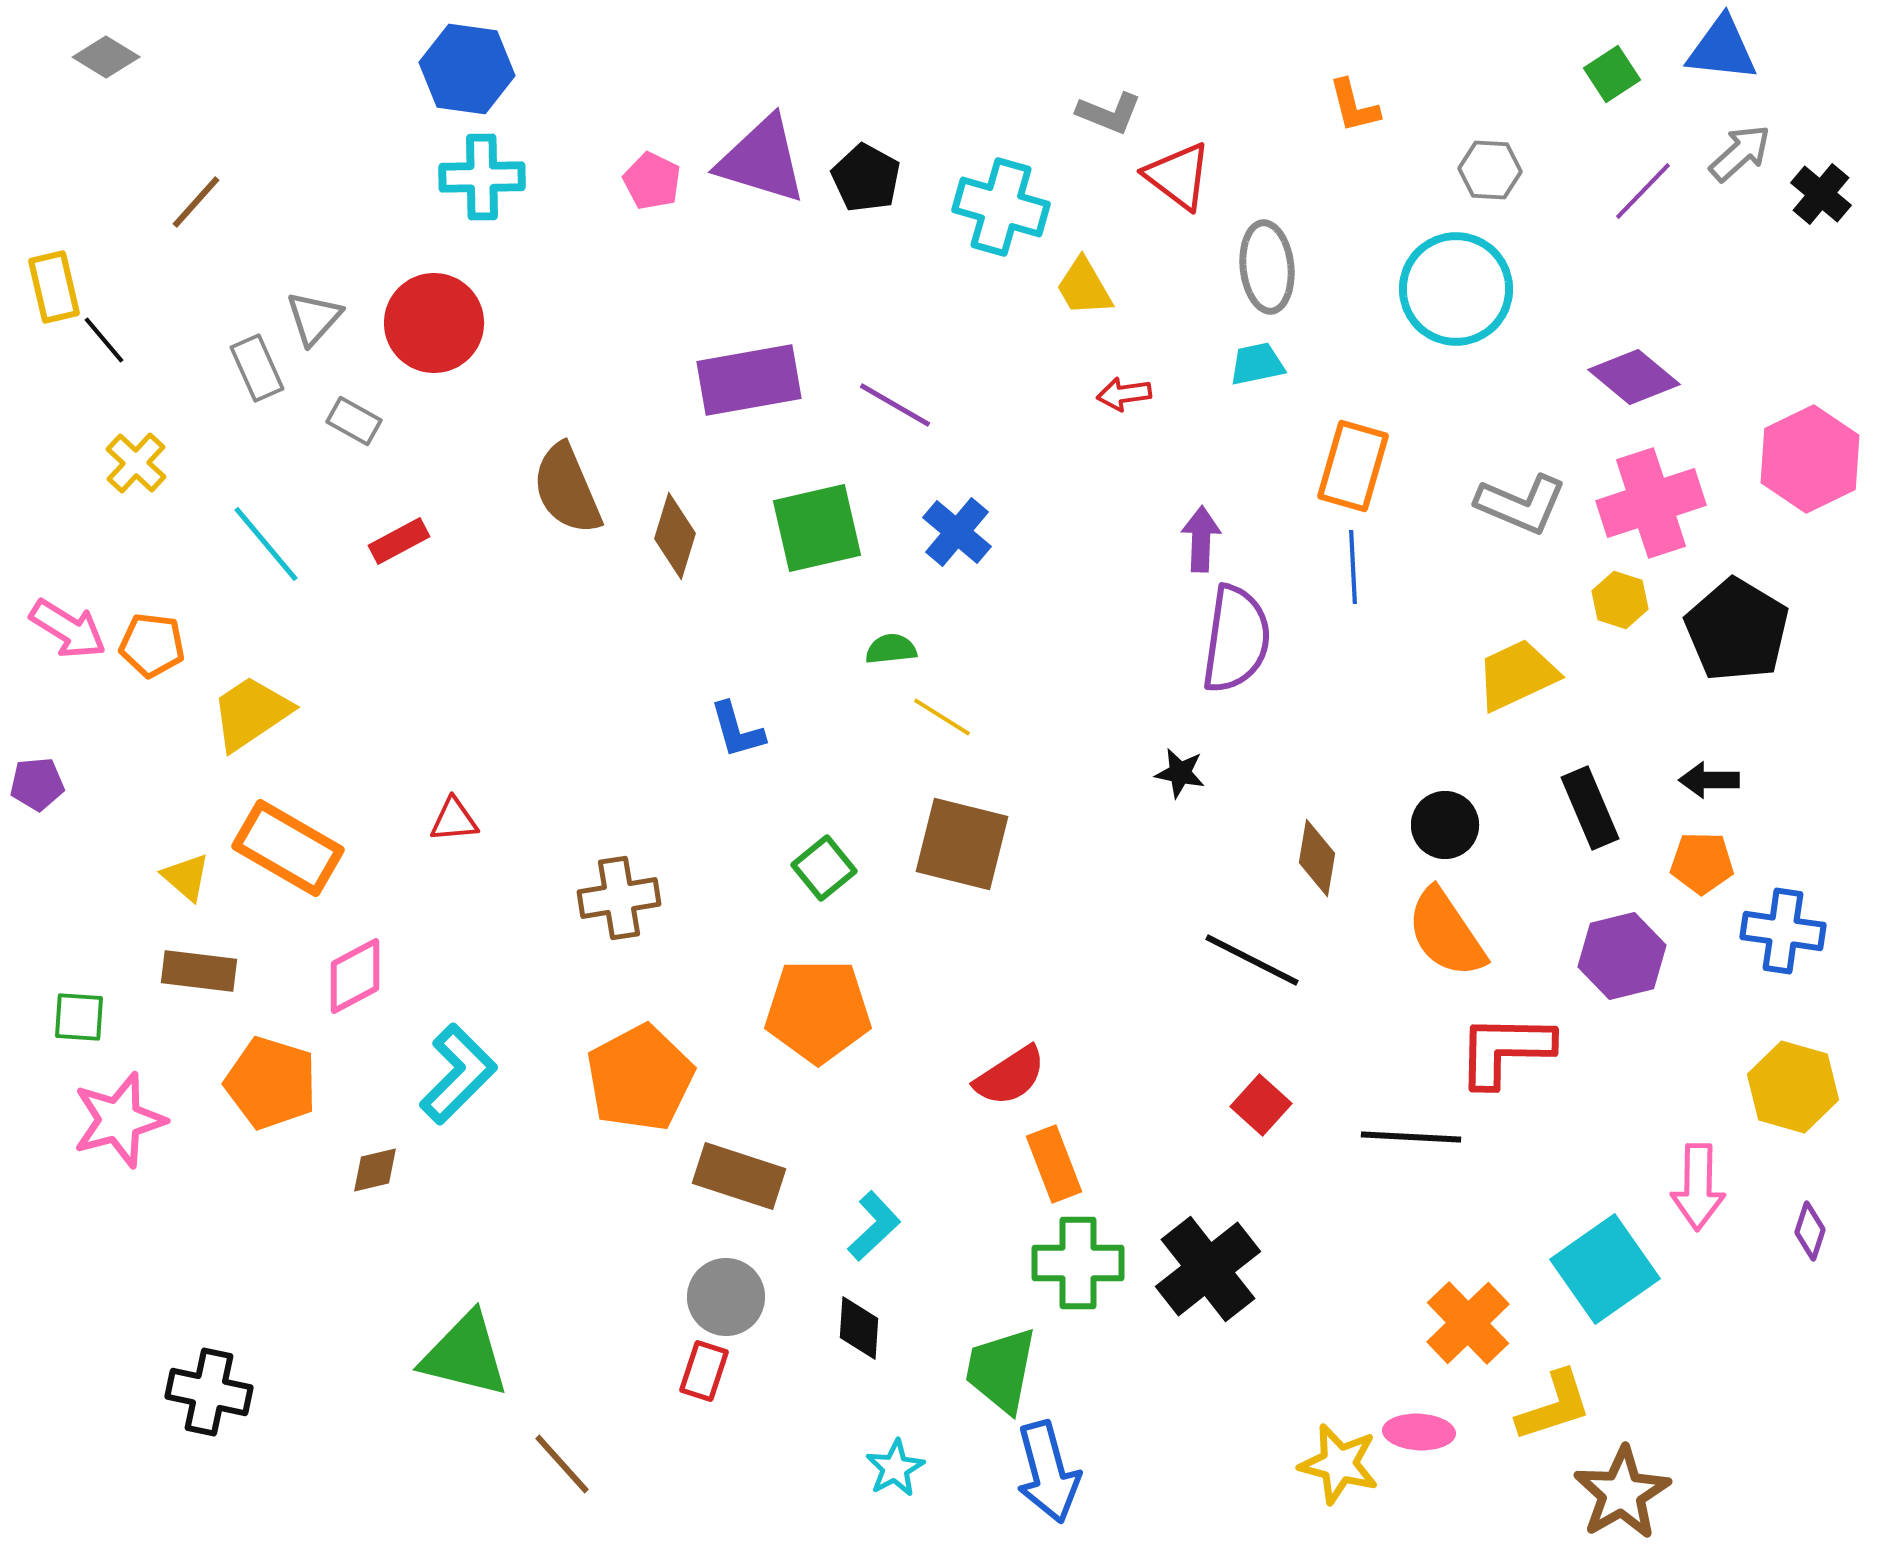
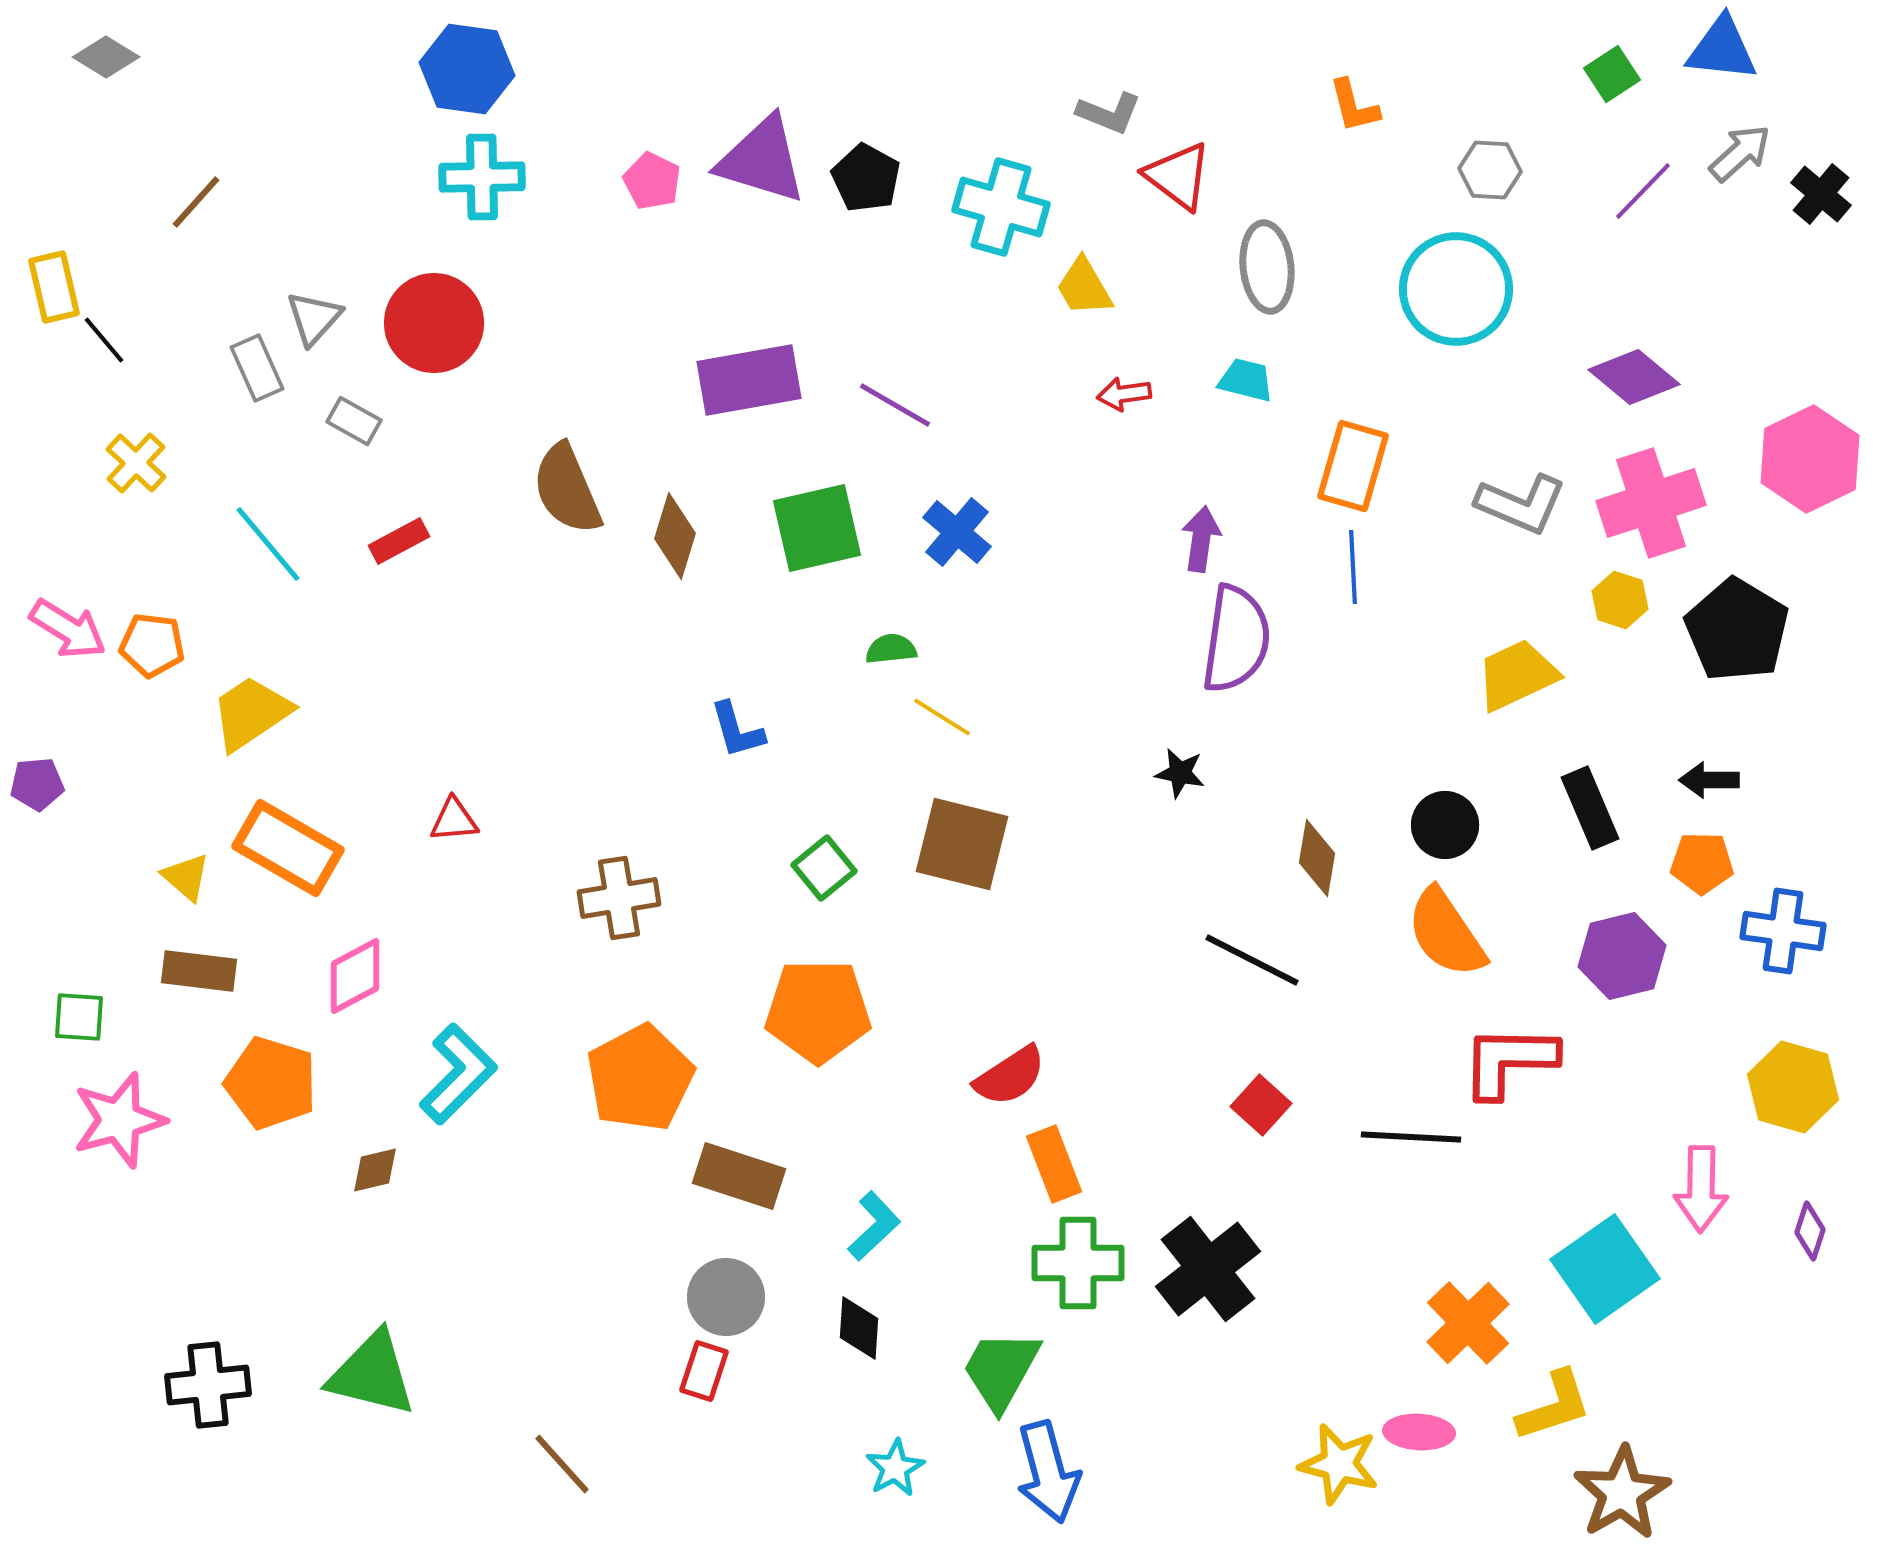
cyan trapezoid at (1257, 364): moved 11 px left, 16 px down; rotated 26 degrees clockwise
purple arrow at (1201, 539): rotated 6 degrees clockwise
cyan line at (266, 544): moved 2 px right
red L-shape at (1505, 1050): moved 4 px right, 11 px down
pink arrow at (1698, 1187): moved 3 px right, 2 px down
green triangle at (465, 1355): moved 93 px left, 19 px down
green trapezoid at (1001, 1370): rotated 18 degrees clockwise
black cross at (209, 1392): moved 1 px left, 7 px up; rotated 18 degrees counterclockwise
